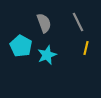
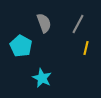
gray line: moved 2 px down; rotated 54 degrees clockwise
cyan star: moved 5 px left, 23 px down; rotated 24 degrees counterclockwise
